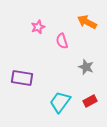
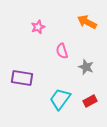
pink semicircle: moved 10 px down
cyan trapezoid: moved 3 px up
